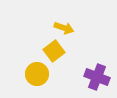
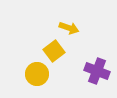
yellow arrow: moved 5 px right
purple cross: moved 6 px up
